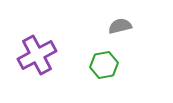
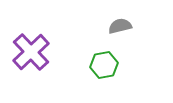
purple cross: moved 6 px left, 3 px up; rotated 15 degrees counterclockwise
